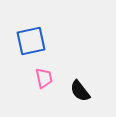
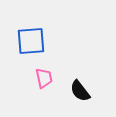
blue square: rotated 8 degrees clockwise
